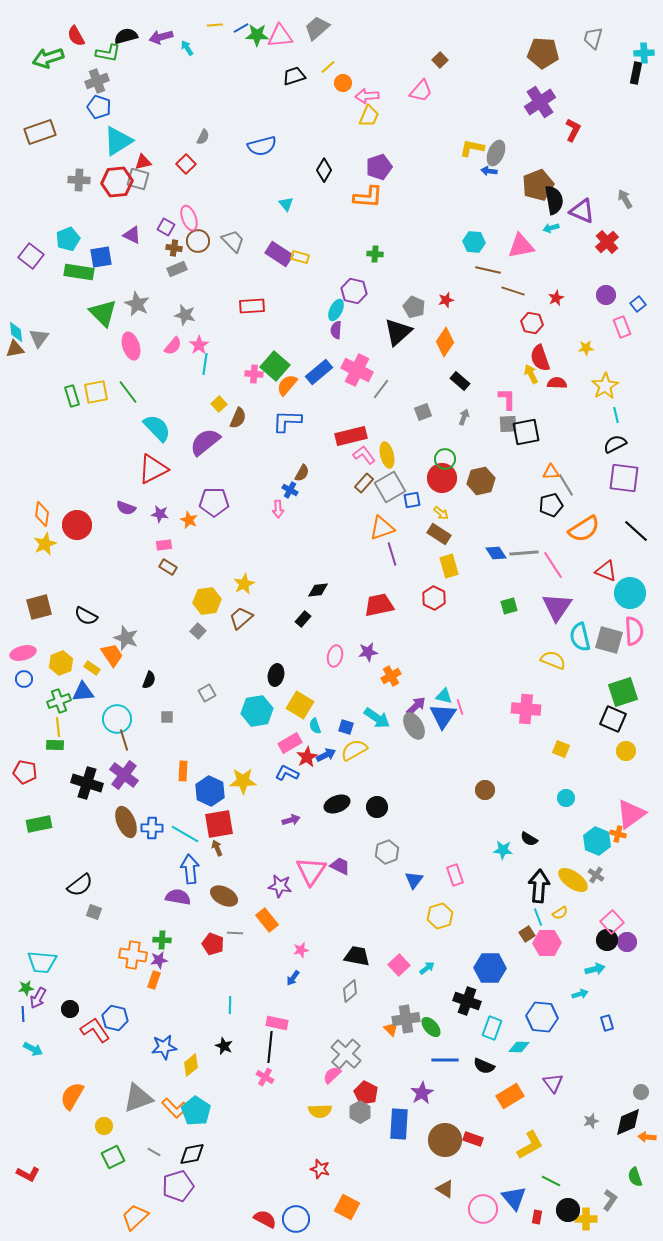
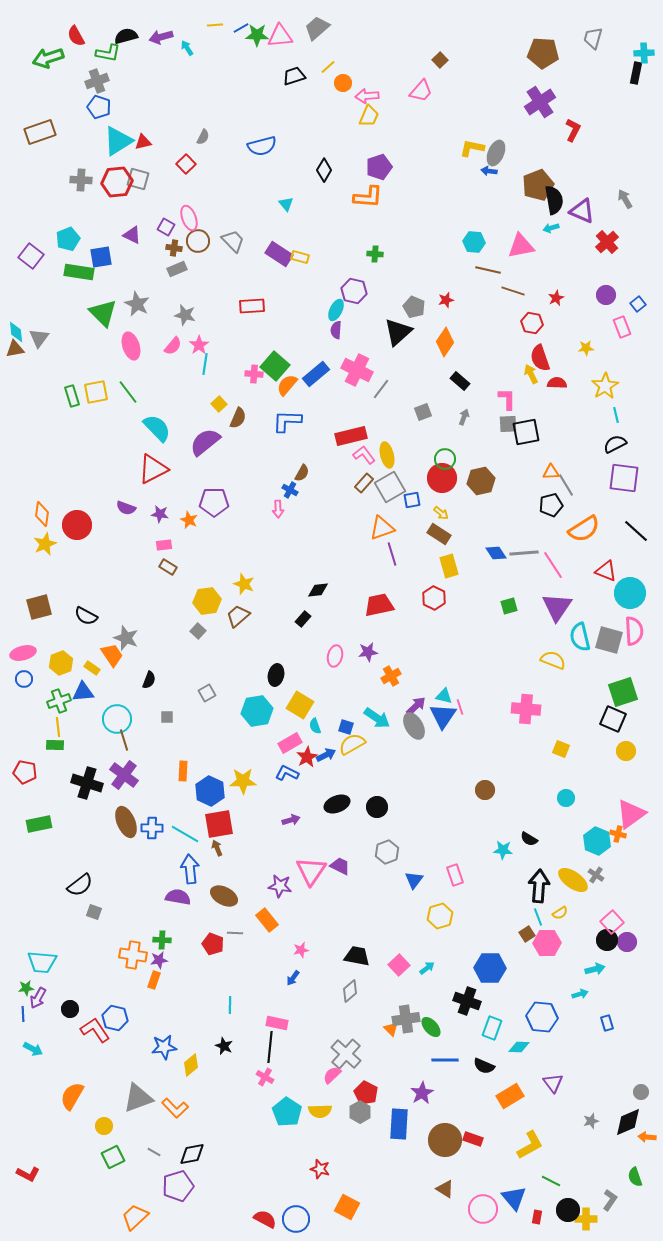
red triangle at (143, 162): moved 20 px up
gray cross at (79, 180): moved 2 px right
blue rectangle at (319, 372): moved 3 px left, 2 px down
yellow star at (244, 584): rotated 25 degrees counterclockwise
brown trapezoid at (241, 618): moved 3 px left, 2 px up
yellow semicircle at (354, 750): moved 2 px left, 6 px up
cyan pentagon at (196, 1111): moved 91 px right, 1 px down
